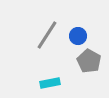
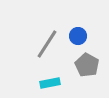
gray line: moved 9 px down
gray pentagon: moved 2 px left, 4 px down
